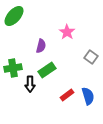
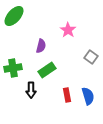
pink star: moved 1 px right, 2 px up
black arrow: moved 1 px right, 6 px down
red rectangle: rotated 64 degrees counterclockwise
